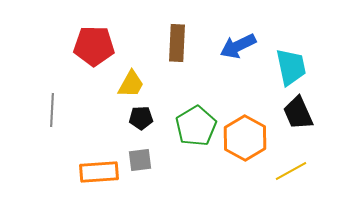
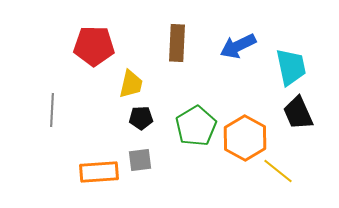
yellow trapezoid: rotated 16 degrees counterclockwise
yellow line: moved 13 px left; rotated 68 degrees clockwise
